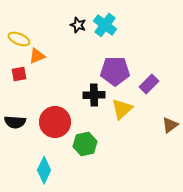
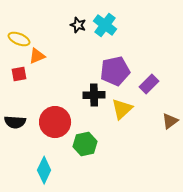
purple pentagon: rotated 12 degrees counterclockwise
brown triangle: moved 4 px up
